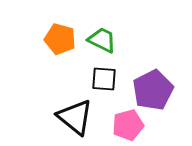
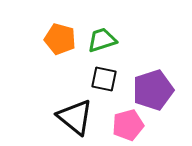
green trapezoid: rotated 44 degrees counterclockwise
black square: rotated 8 degrees clockwise
purple pentagon: rotated 9 degrees clockwise
